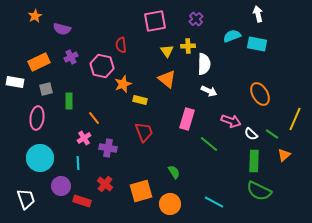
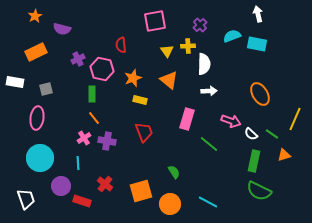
purple cross at (196, 19): moved 4 px right, 6 px down
purple cross at (71, 57): moved 7 px right, 2 px down
orange rectangle at (39, 62): moved 3 px left, 10 px up
pink hexagon at (102, 66): moved 3 px down
orange triangle at (167, 79): moved 2 px right, 1 px down
orange star at (123, 84): moved 10 px right, 6 px up
white arrow at (209, 91): rotated 28 degrees counterclockwise
green rectangle at (69, 101): moved 23 px right, 7 px up
purple cross at (108, 148): moved 1 px left, 7 px up
orange triangle at (284, 155): rotated 24 degrees clockwise
green rectangle at (254, 161): rotated 10 degrees clockwise
cyan line at (214, 202): moved 6 px left
